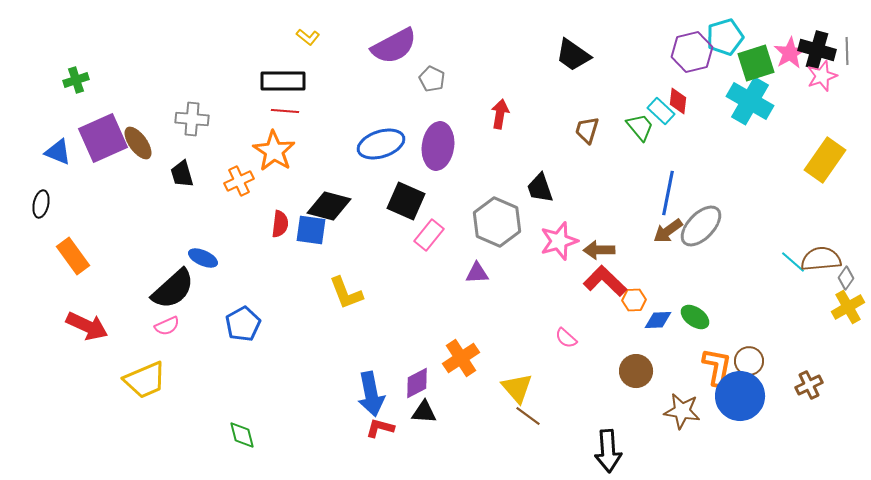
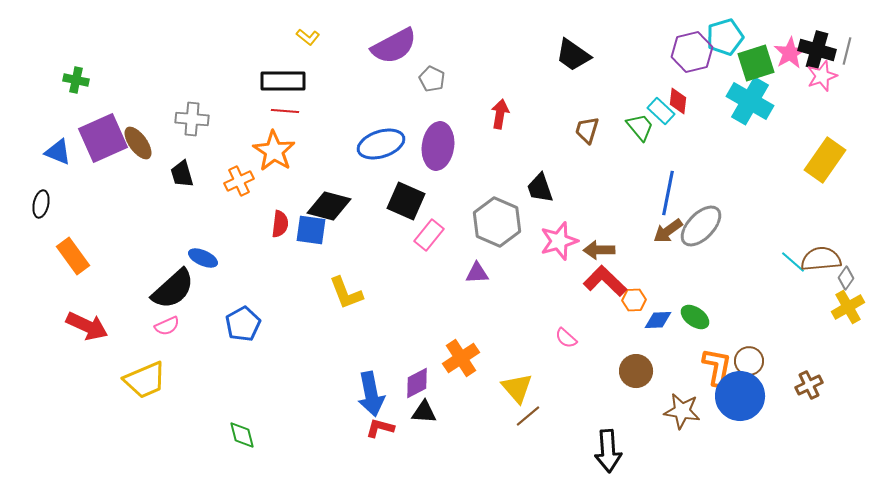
gray line at (847, 51): rotated 16 degrees clockwise
green cross at (76, 80): rotated 30 degrees clockwise
brown line at (528, 416): rotated 76 degrees counterclockwise
